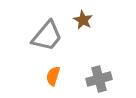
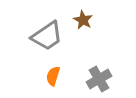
gray trapezoid: rotated 16 degrees clockwise
gray cross: rotated 15 degrees counterclockwise
